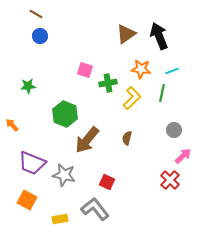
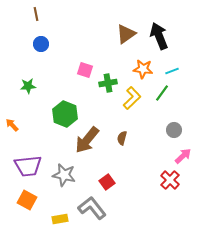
brown line: rotated 48 degrees clockwise
blue circle: moved 1 px right, 8 px down
orange star: moved 2 px right
green line: rotated 24 degrees clockwise
brown semicircle: moved 5 px left
purple trapezoid: moved 4 px left, 3 px down; rotated 28 degrees counterclockwise
red square: rotated 28 degrees clockwise
gray L-shape: moved 3 px left, 1 px up
